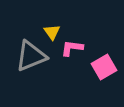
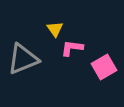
yellow triangle: moved 3 px right, 3 px up
gray triangle: moved 8 px left, 3 px down
